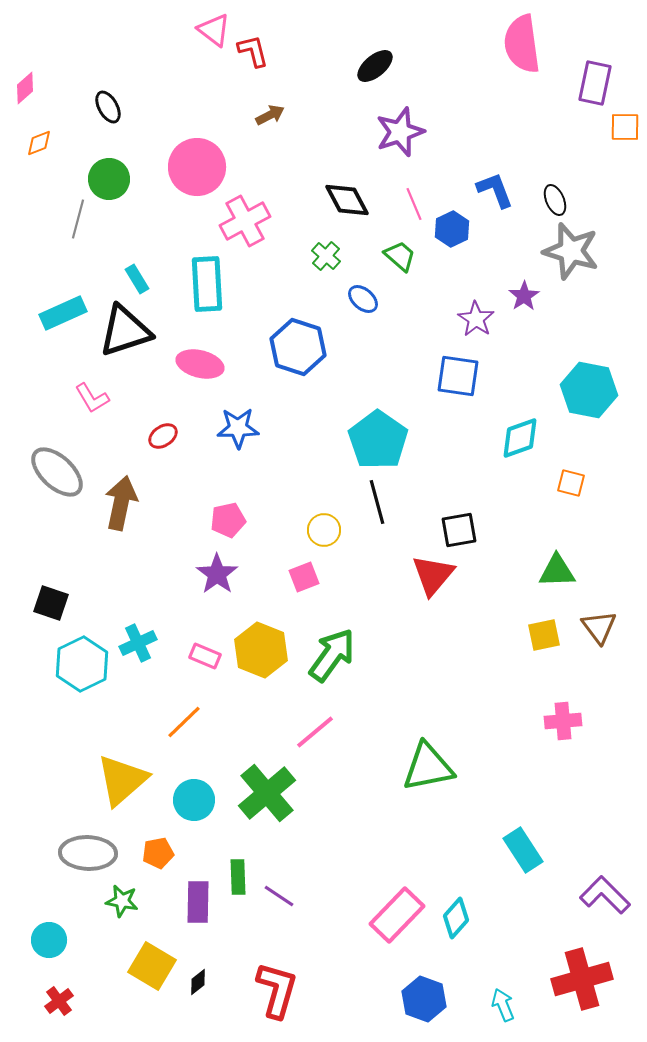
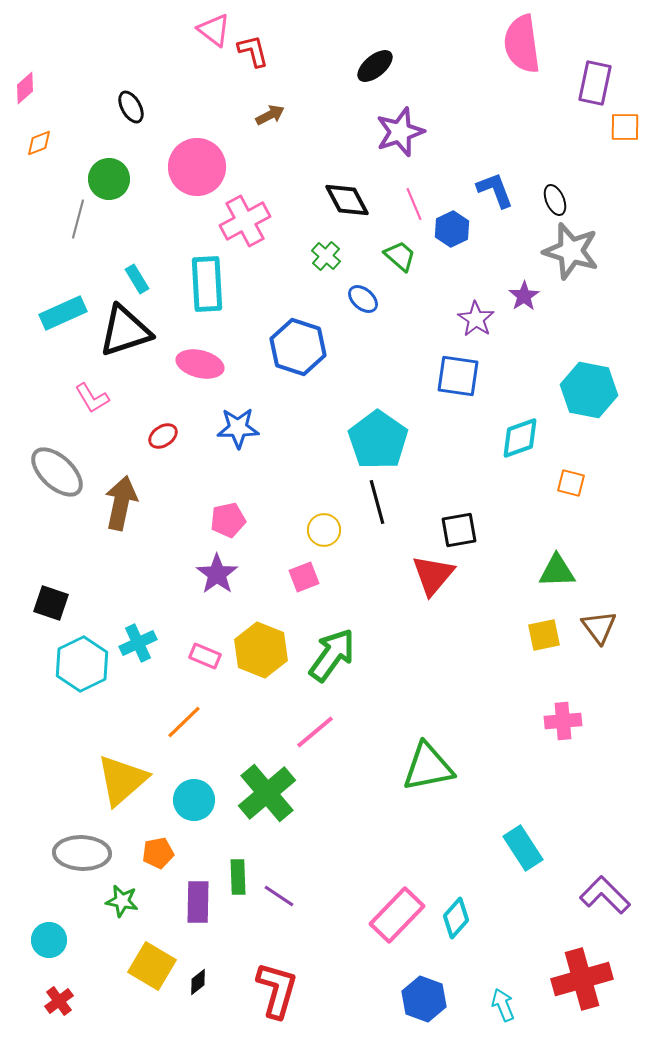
black ellipse at (108, 107): moved 23 px right
cyan rectangle at (523, 850): moved 2 px up
gray ellipse at (88, 853): moved 6 px left
